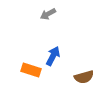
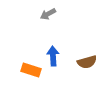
blue arrow: rotated 30 degrees counterclockwise
brown semicircle: moved 3 px right, 15 px up
